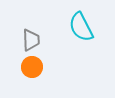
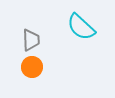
cyan semicircle: rotated 20 degrees counterclockwise
